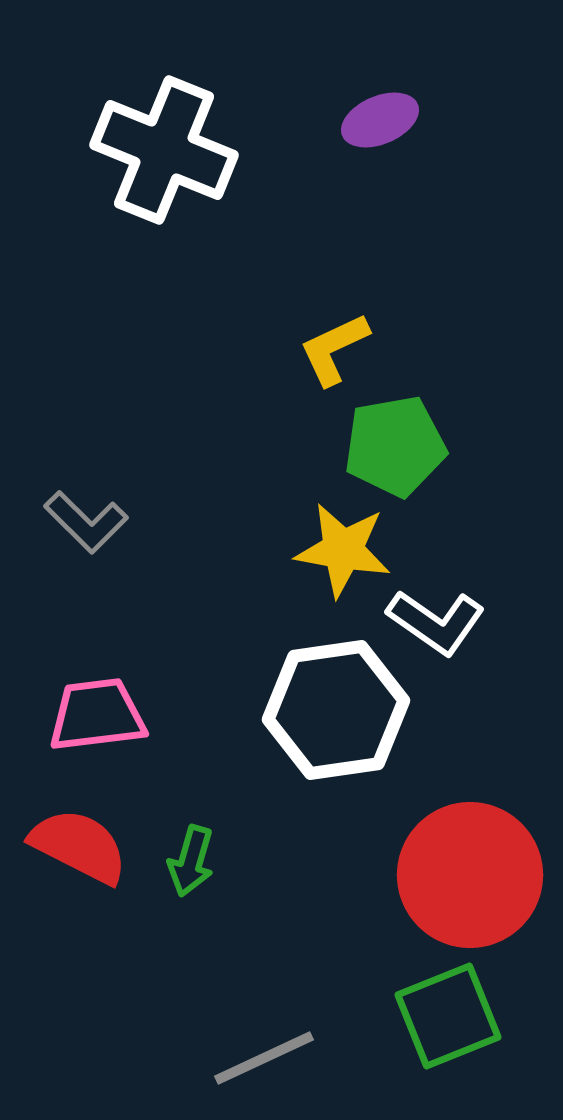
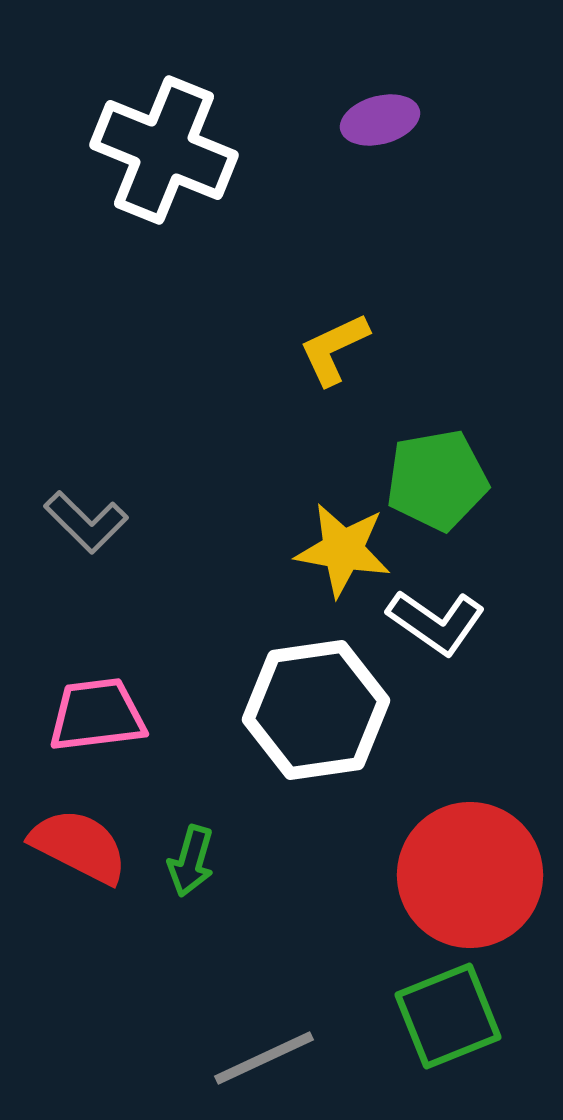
purple ellipse: rotated 8 degrees clockwise
green pentagon: moved 42 px right, 34 px down
white hexagon: moved 20 px left
